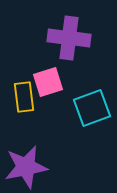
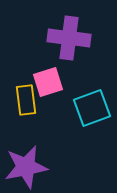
yellow rectangle: moved 2 px right, 3 px down
